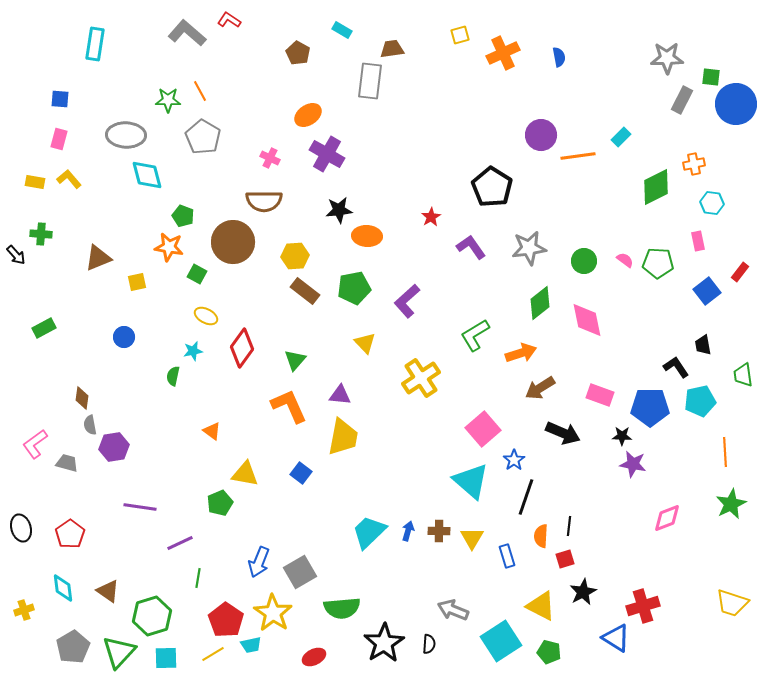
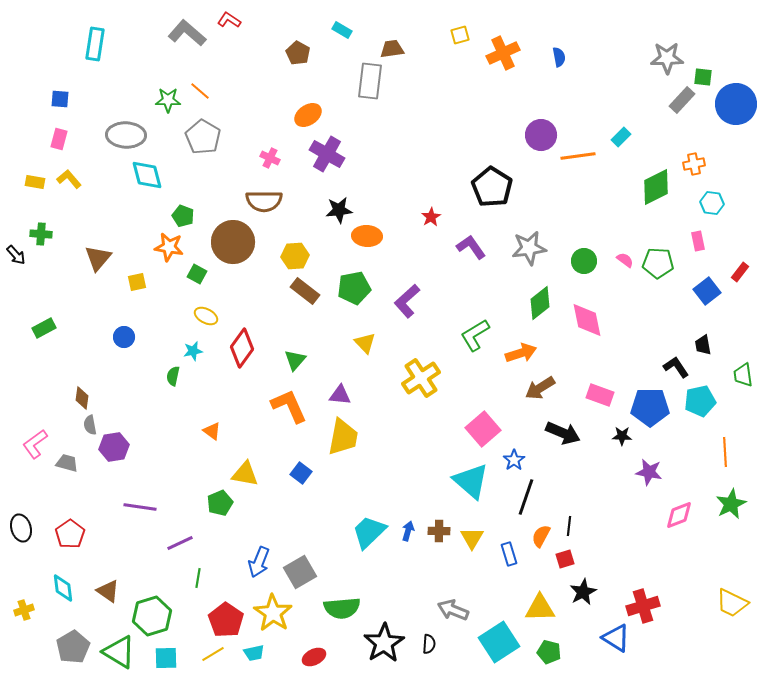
green square at (711, 77): moved 8 px left
orange line at (200, 91): rotated 20 degrees counterclockwise
gray rectangle at (682, 100): rotated 16 degrees clockwise
brown triangle at (98, 258): rotated 28 degrees counterclockwise
purple star at (633, 464): moved 16 px right, 8 px down
pink diamond at (667, 518): moved 12 px right, 3 px up
orange semicircle at (541, 536): rotated 25 degrees clockwise
blue rectangle at (507, 556): moved 2 px right, 2 px up
yellow trapezoid at (732, 603): rotated 8 degrees clockwise
yellow triangle at (541, 606): moved 1 px left, 2 px down; rotated 28 degrees counterclockwise
cyan square at (501, 641): moved 2 px left, 1 px down
cyan trapezoid at (251, 645): moved 3 px right, 8 px down
green triangle at (119, 652): rotated 42 degrees counterclockwise
